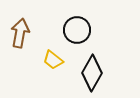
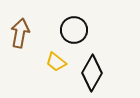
black circle: moved 3 px left
yellow trapezoid: moved 3 px right, 2 px down
